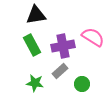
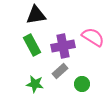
green star: moved 1 px down
